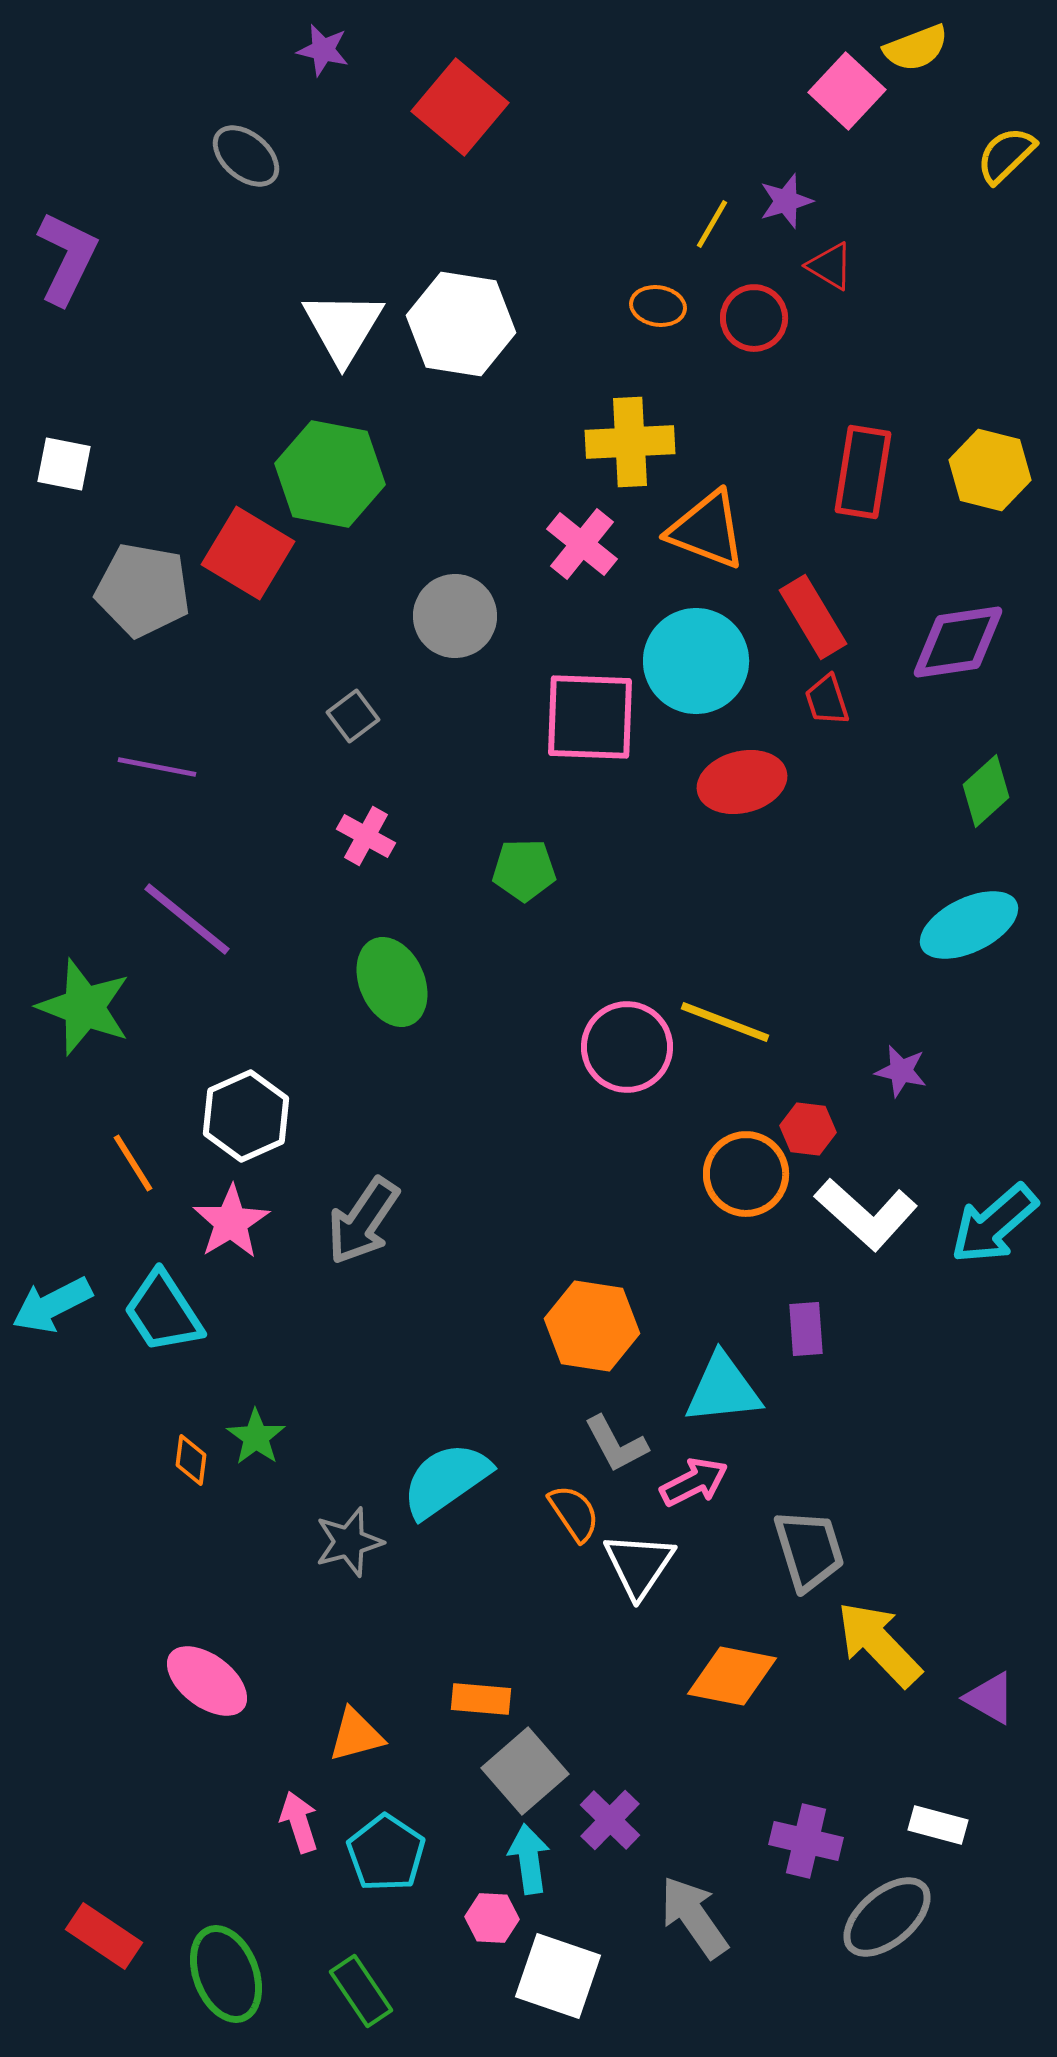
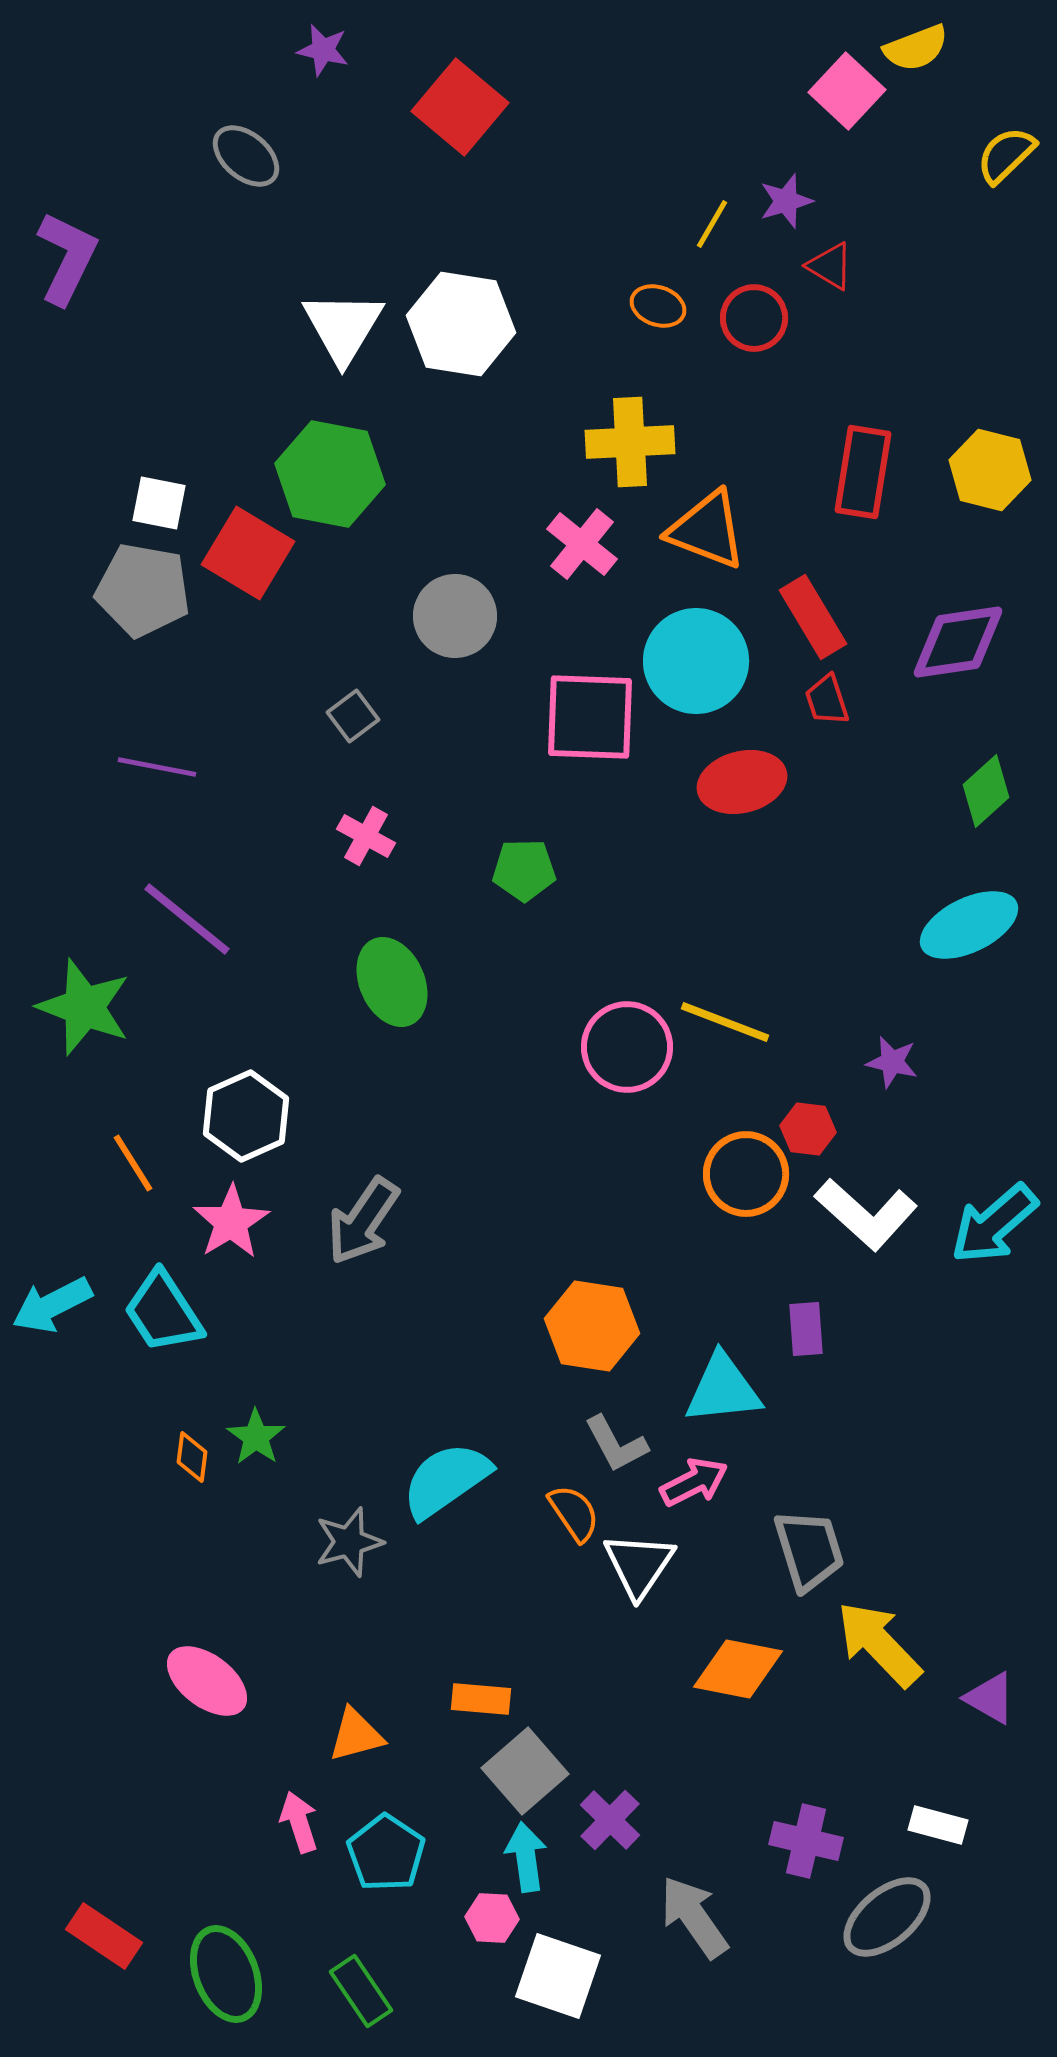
orange ellipse at (658, 306): rotated 10 degrees clockwise
white square at (64, 464): moved 95 px right, 39 px down
purple star at (901, 1071): moved 9 px left, 9 px up
orange diamond at (191, 1460): moved 1 px right, 3 px up
orange diamond at (732, 1676): moved 6 px right, 7 px up
cyan arrow at (529, 1859): moved 3 px left, 2 px up
